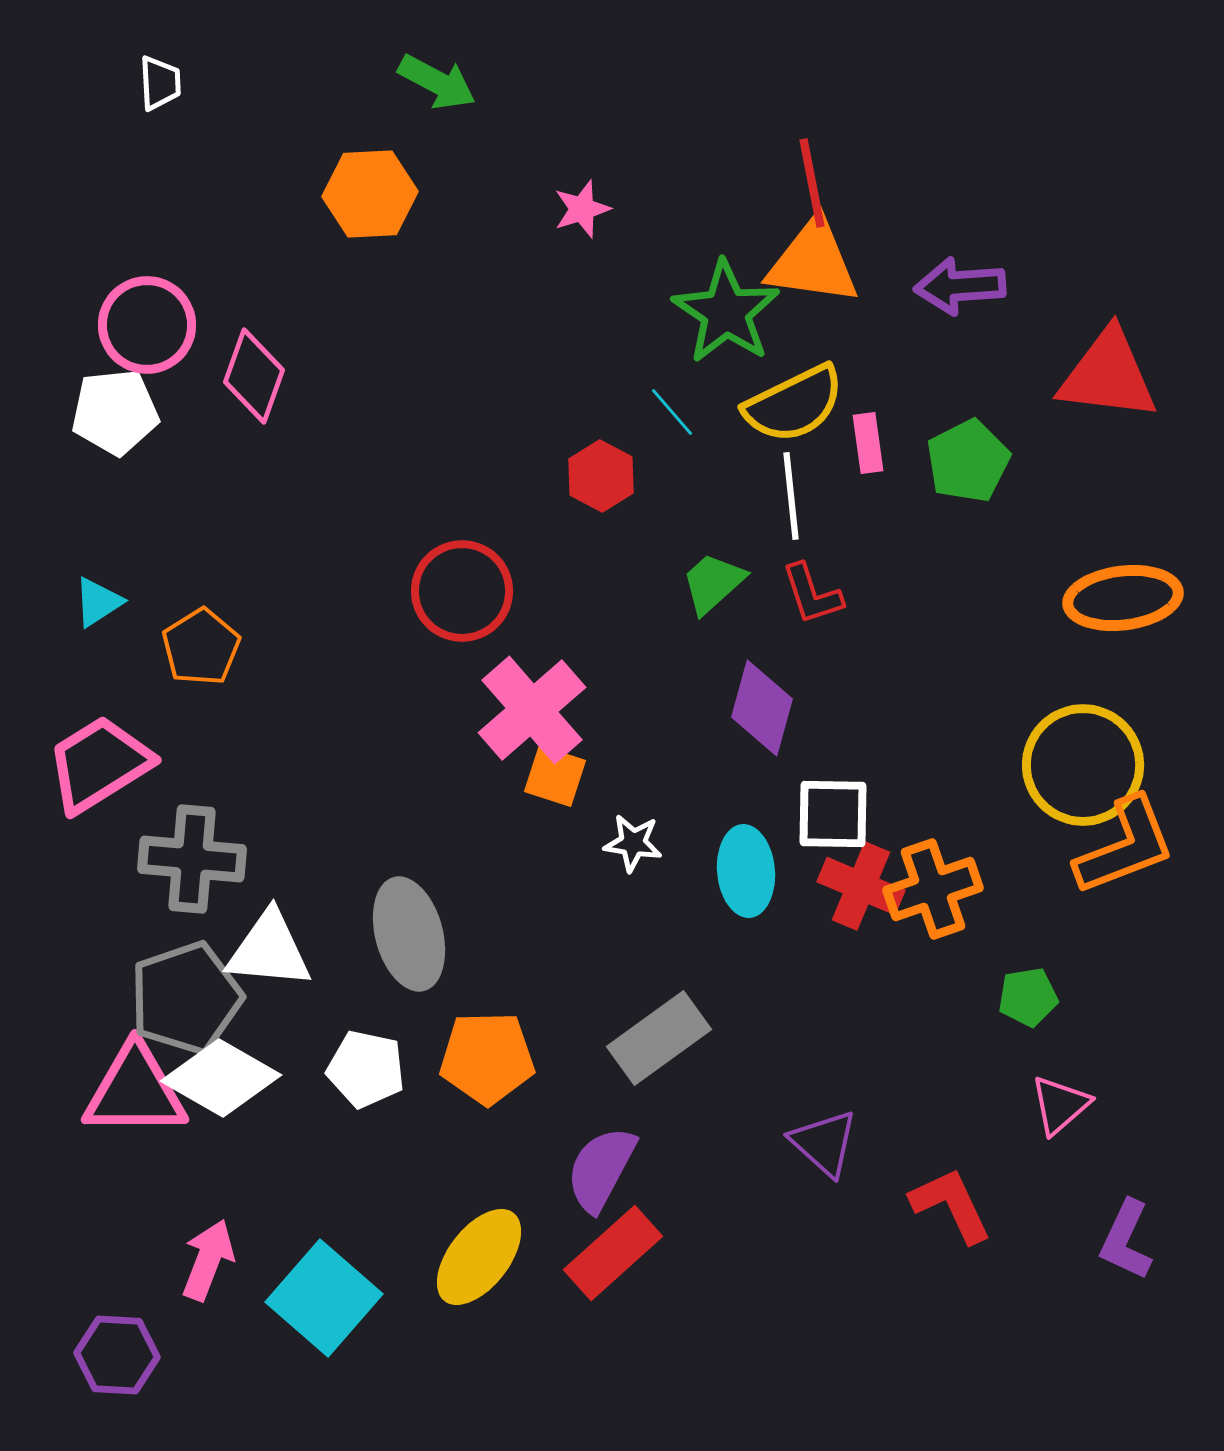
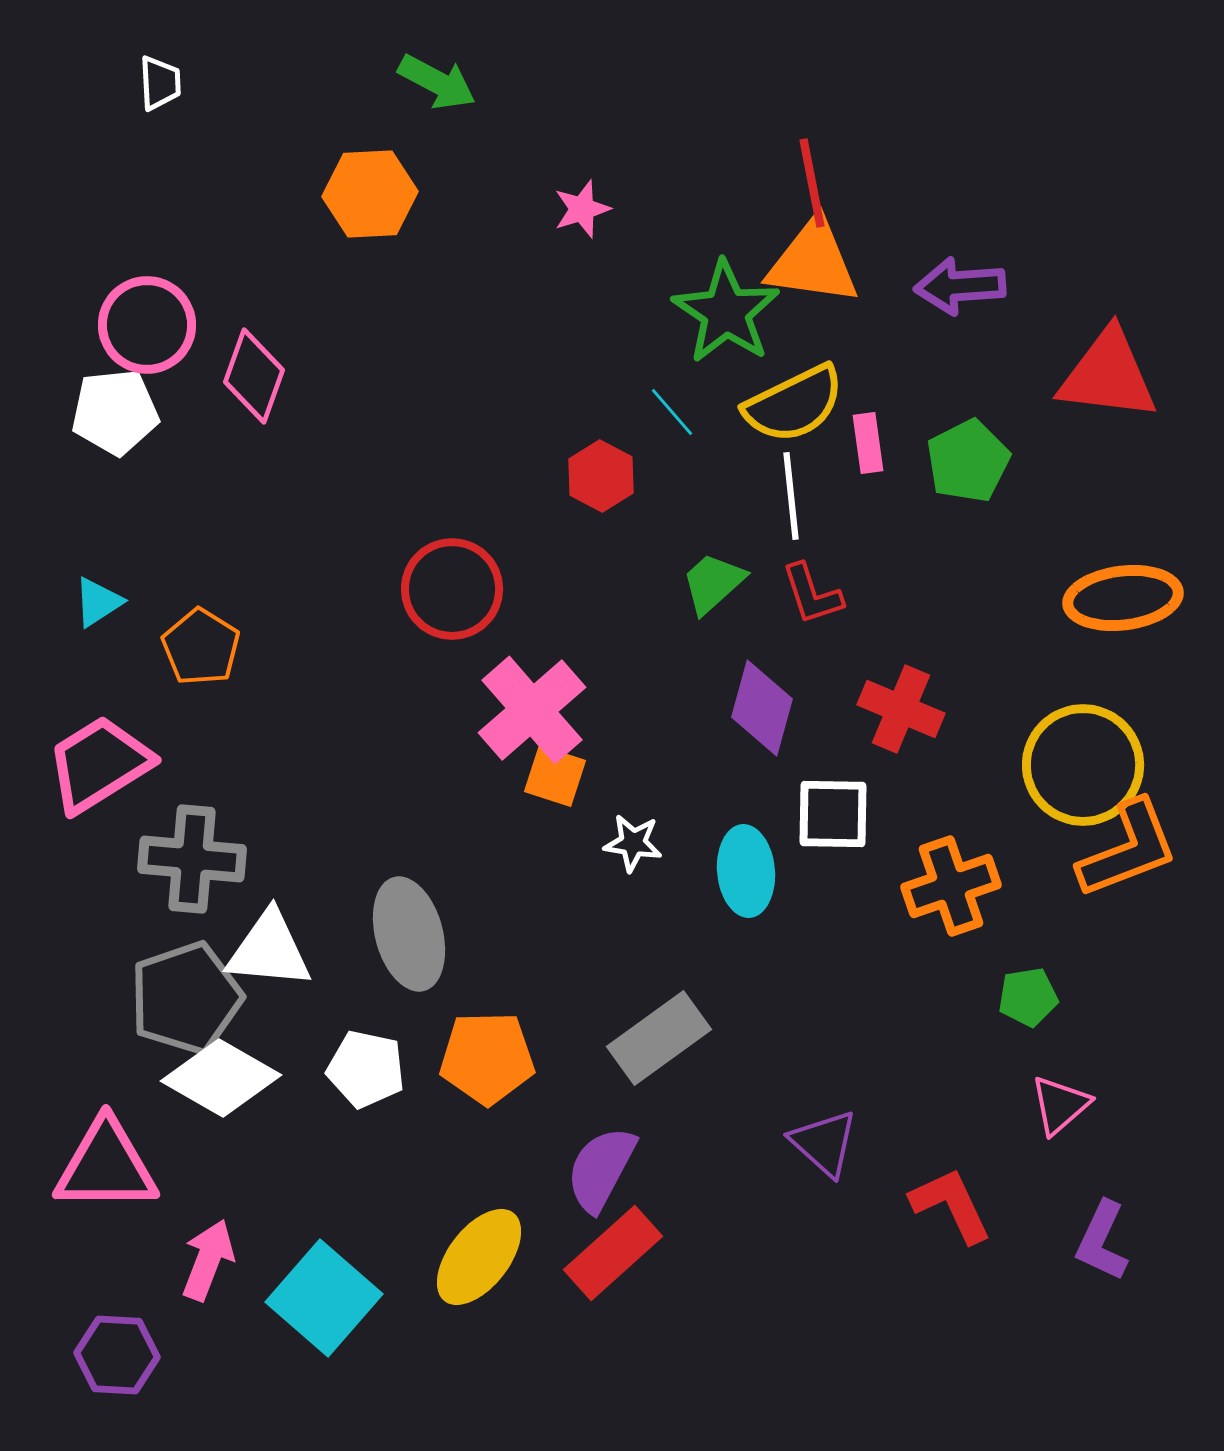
red circle at (462, 591): moved 10 px left, 2 px up
orange pentagon at (201, 647): rotated 8 degrees counterclockwise
orange L-shape at (1125, 846): moved 3 px right, 3 px down
red cross at (861, 886): moved 40 px right, 177 px up
orange cross at (933, 889): moved 18 px right, 3 px up
pink triangle at (135, 1091): moved 29 px left, 75 px down
purple L-shape at (1126, 1240): moved 24 px left, 1 px down
